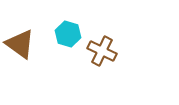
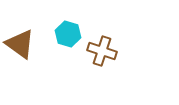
brown cross: rotated 8 degrees counterclockwise
